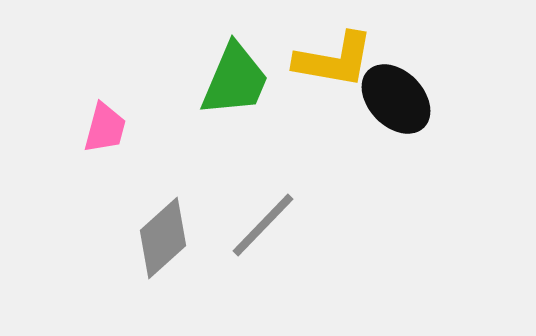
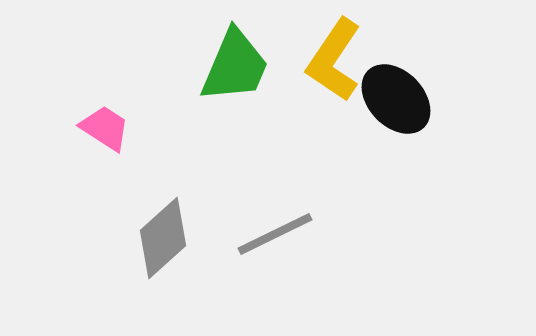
yellow L-shape: rotated 114 degrees clockwise
green trapezoid: moved 14 px up
pink trapezoid: rotated 72 degrees counterclockwise
gray line: moved 12 px right, 9 px down; rotated 20 degrees clockwise
